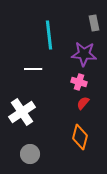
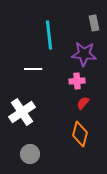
pink cross: moved 2 px left, 1 px up; rotated 21 degrees counterclockwise
orange diamond: moved 3 px up
